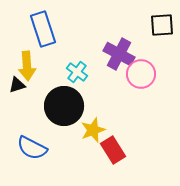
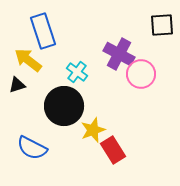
blue rectangle: moved 2 px down
yellow arrow: moved 1 px right, 6 px up; rotated 132 degrees clockwise
